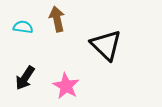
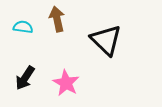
black triangle: moved 5 px up
pink star: moved 3 px up
